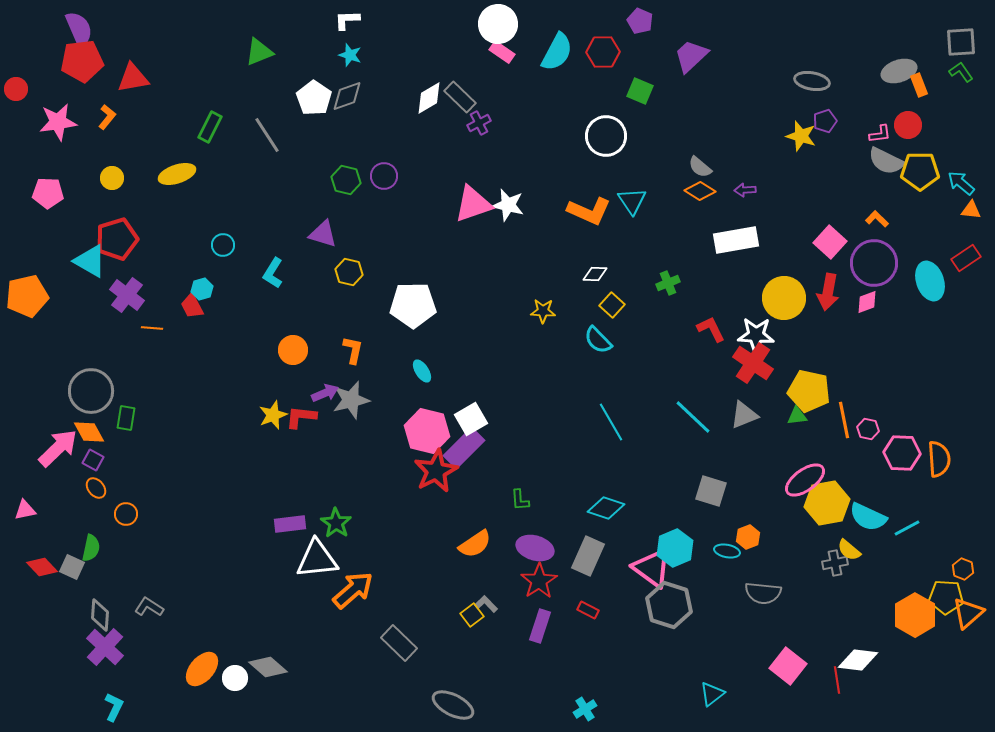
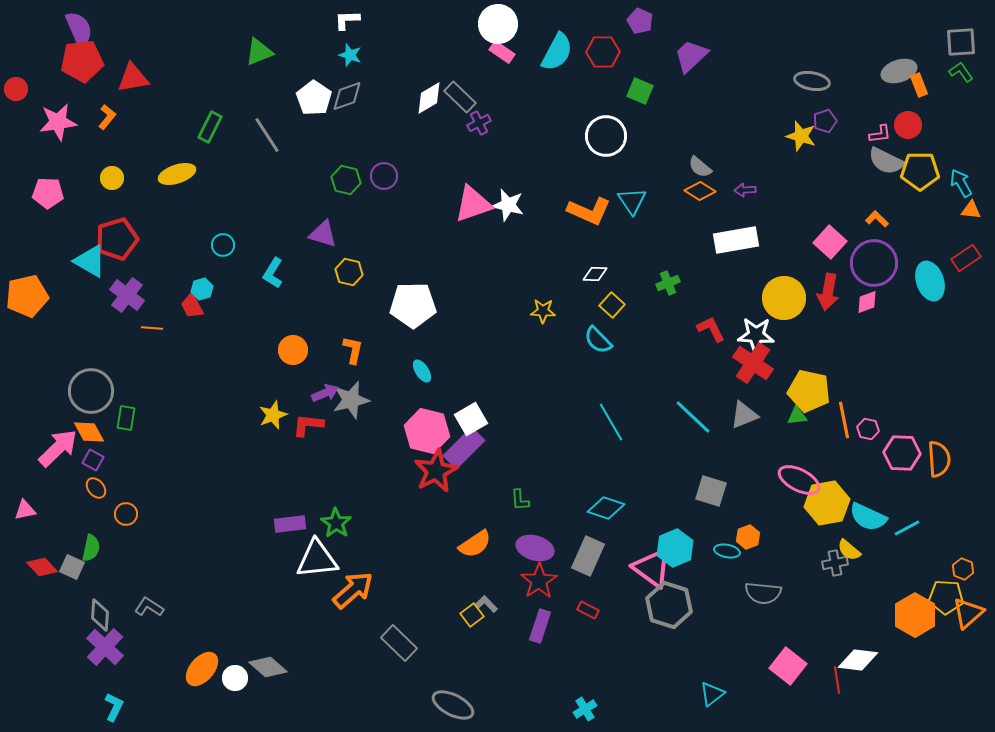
cyan arrow at (961, 183): rotated 20 degrees clockwise
red L-shape at (301, 417): moved 7 px right, 8 px down
pink ellipse at (805, 480): moved 6 px left; rotated 63 degrees clockwise
